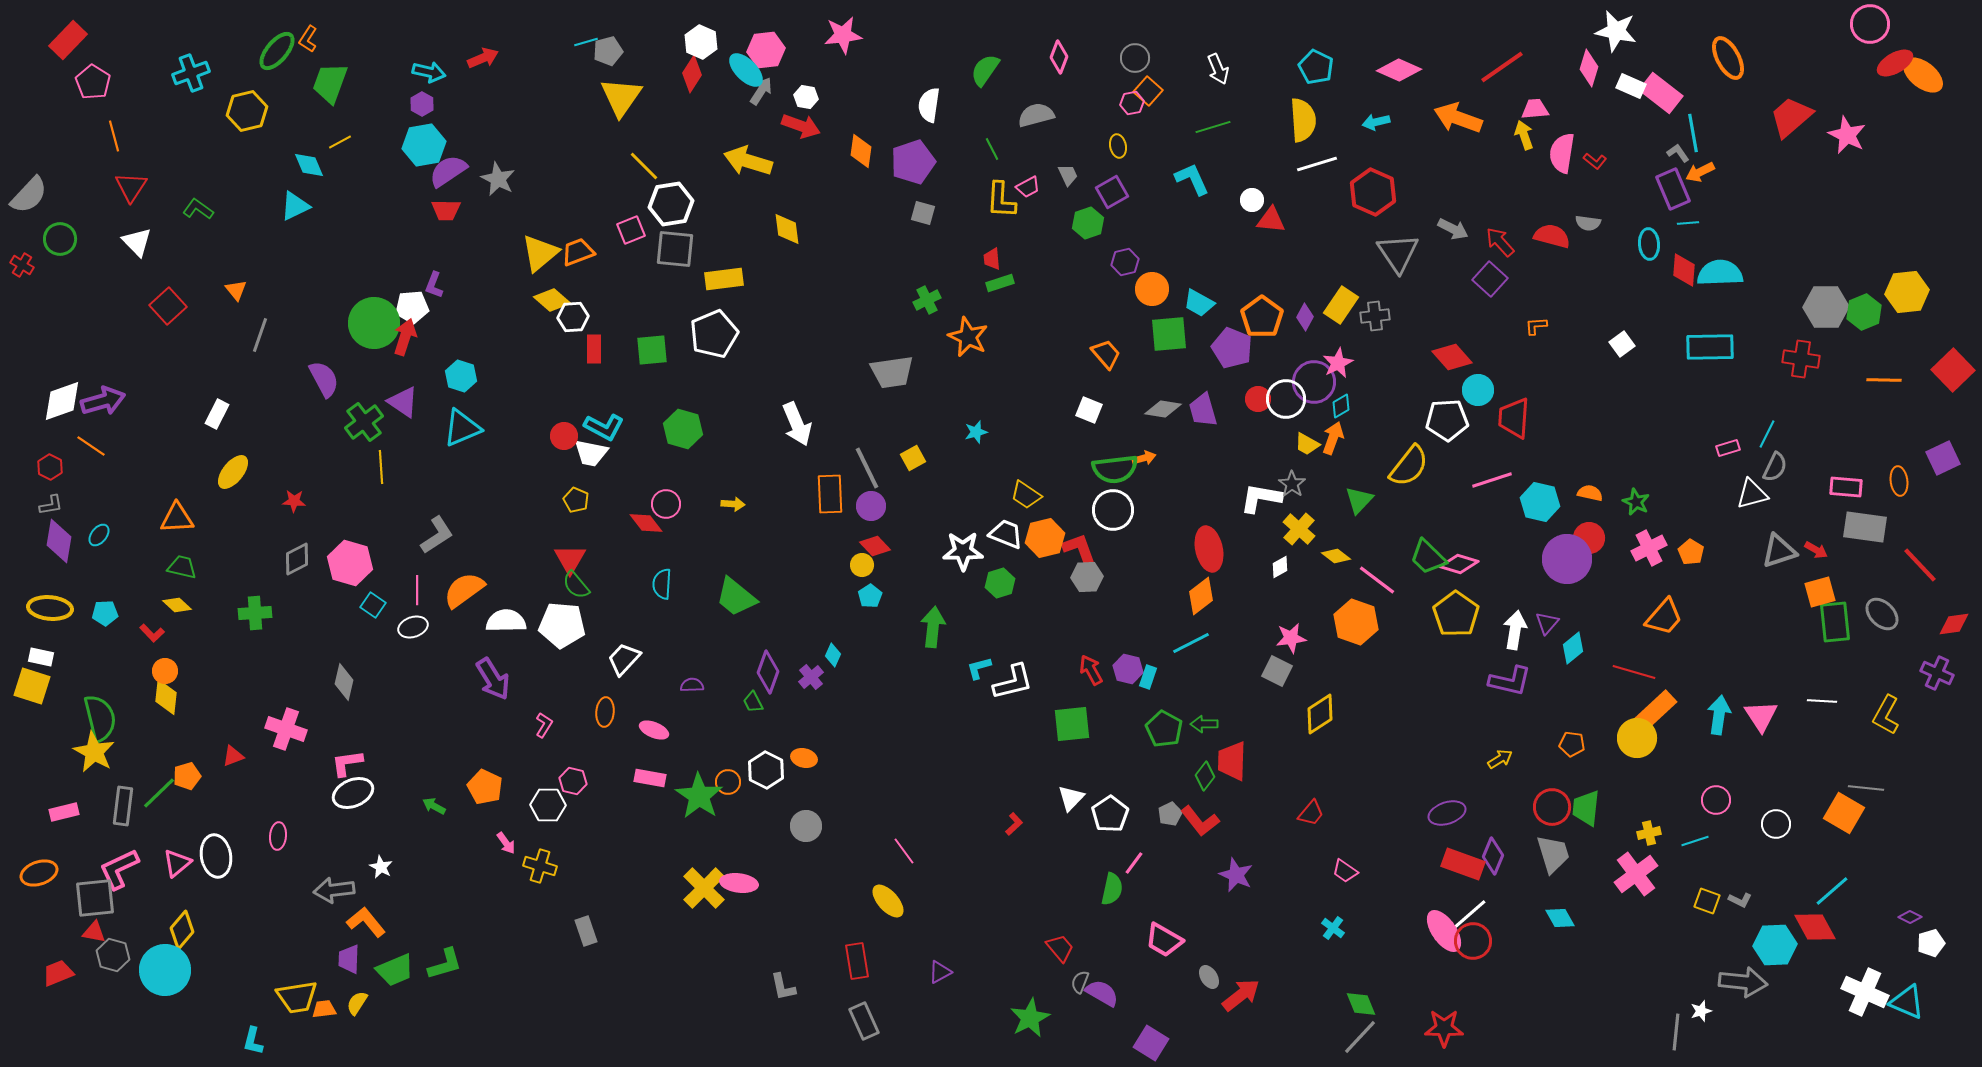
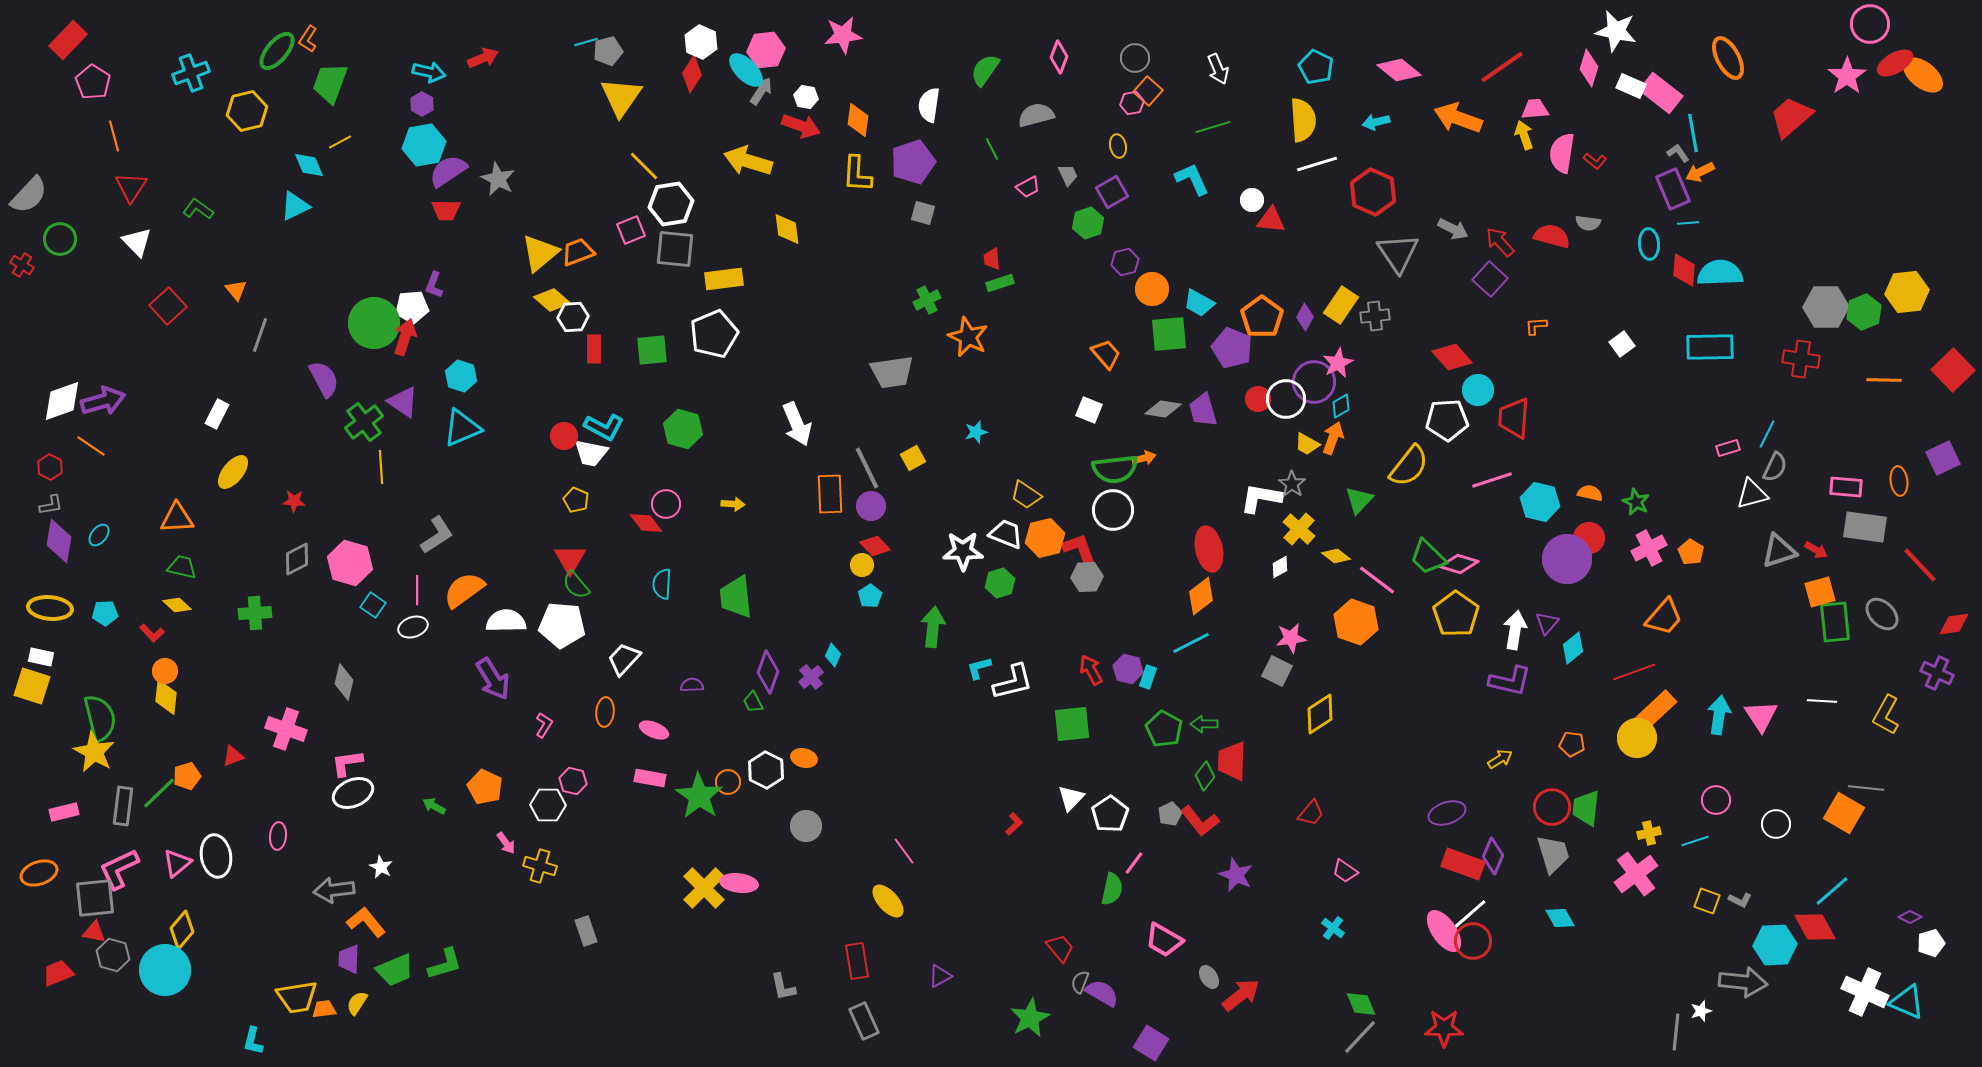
pink diamond at (1399, 70): rotated 15 degrees clockwise
pink star at (1847, 135): moved 59 px up; rotated 12 degrees clockwise
orange diamond at (861, 151): moved 3 px left, 31 px up
yellow L-shape at (1001, 200): moved 144 px left, 26 px up
green trapezoid at (736, 597): rotated 45 degrees clockwise
red line at (1634, 672): rotated 36 degrees counterclockwise
purple triangle at (940, 972): moved 4 px down
